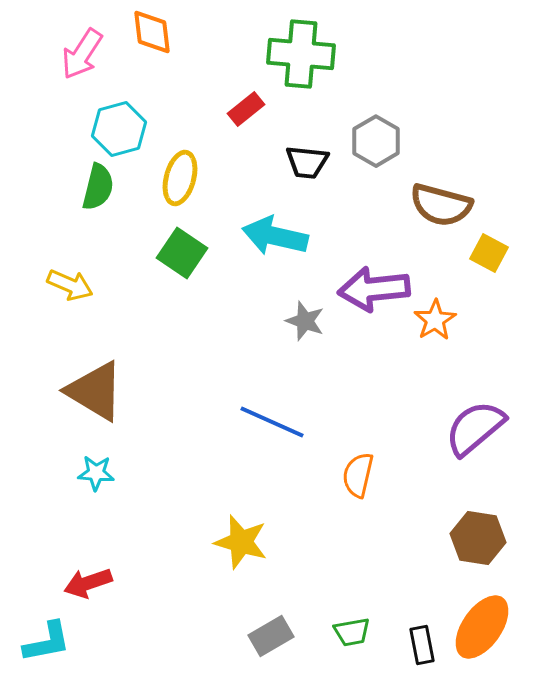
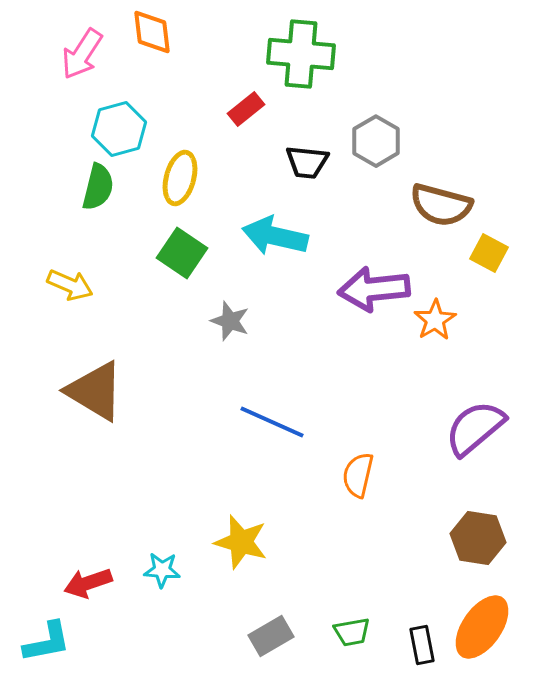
gray star: moved 75 px left
cyan star: moved 66 px right, 97 px down
